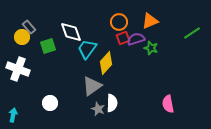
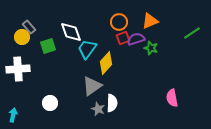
white cross: rotated 25 degrees counterclockwise
pink semicircle: moved 4 px right, 6 px up
